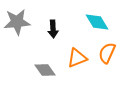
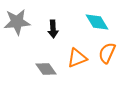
gray diamond: moved 1 px right, 1 px up
